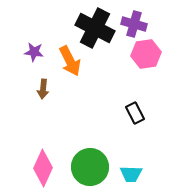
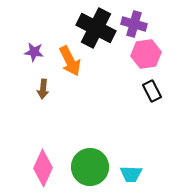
black cross: moved 1 px right
black rectangle: moved 17 px right, 22 px up
